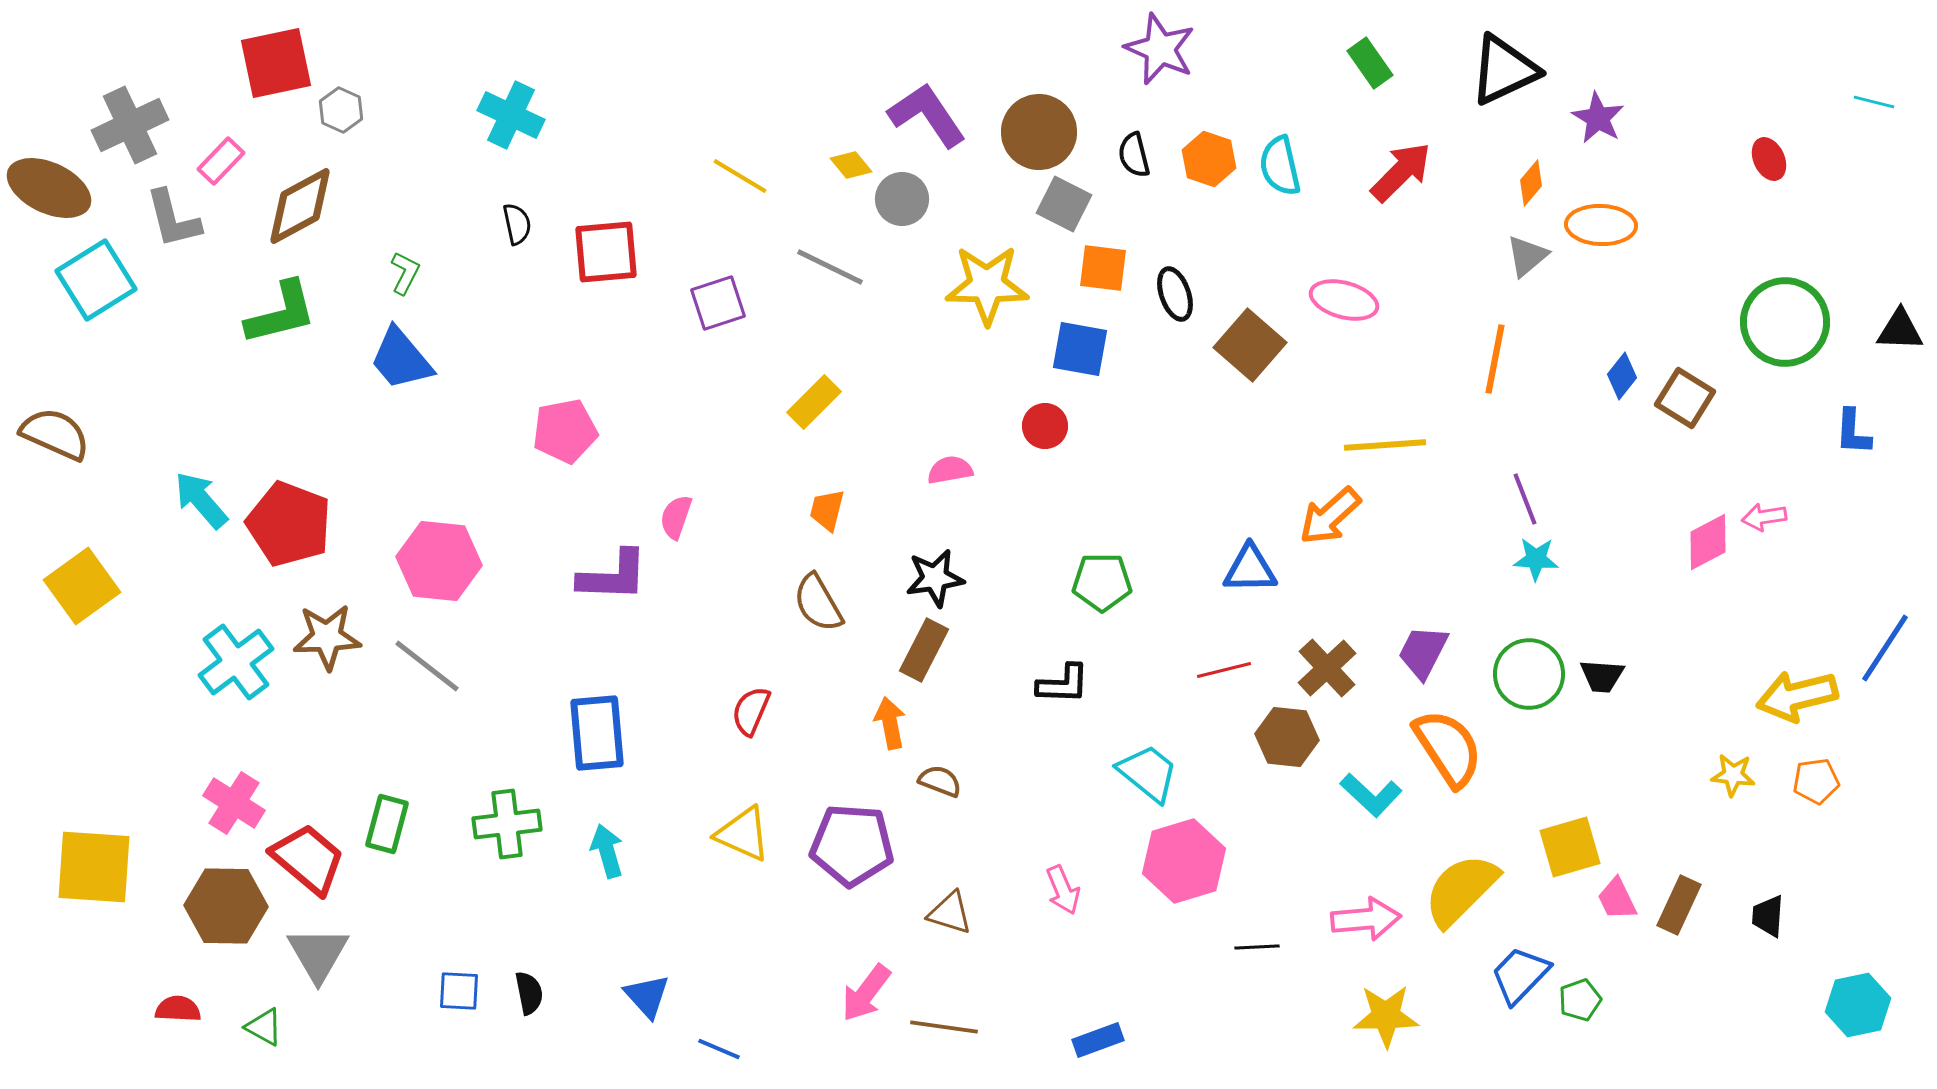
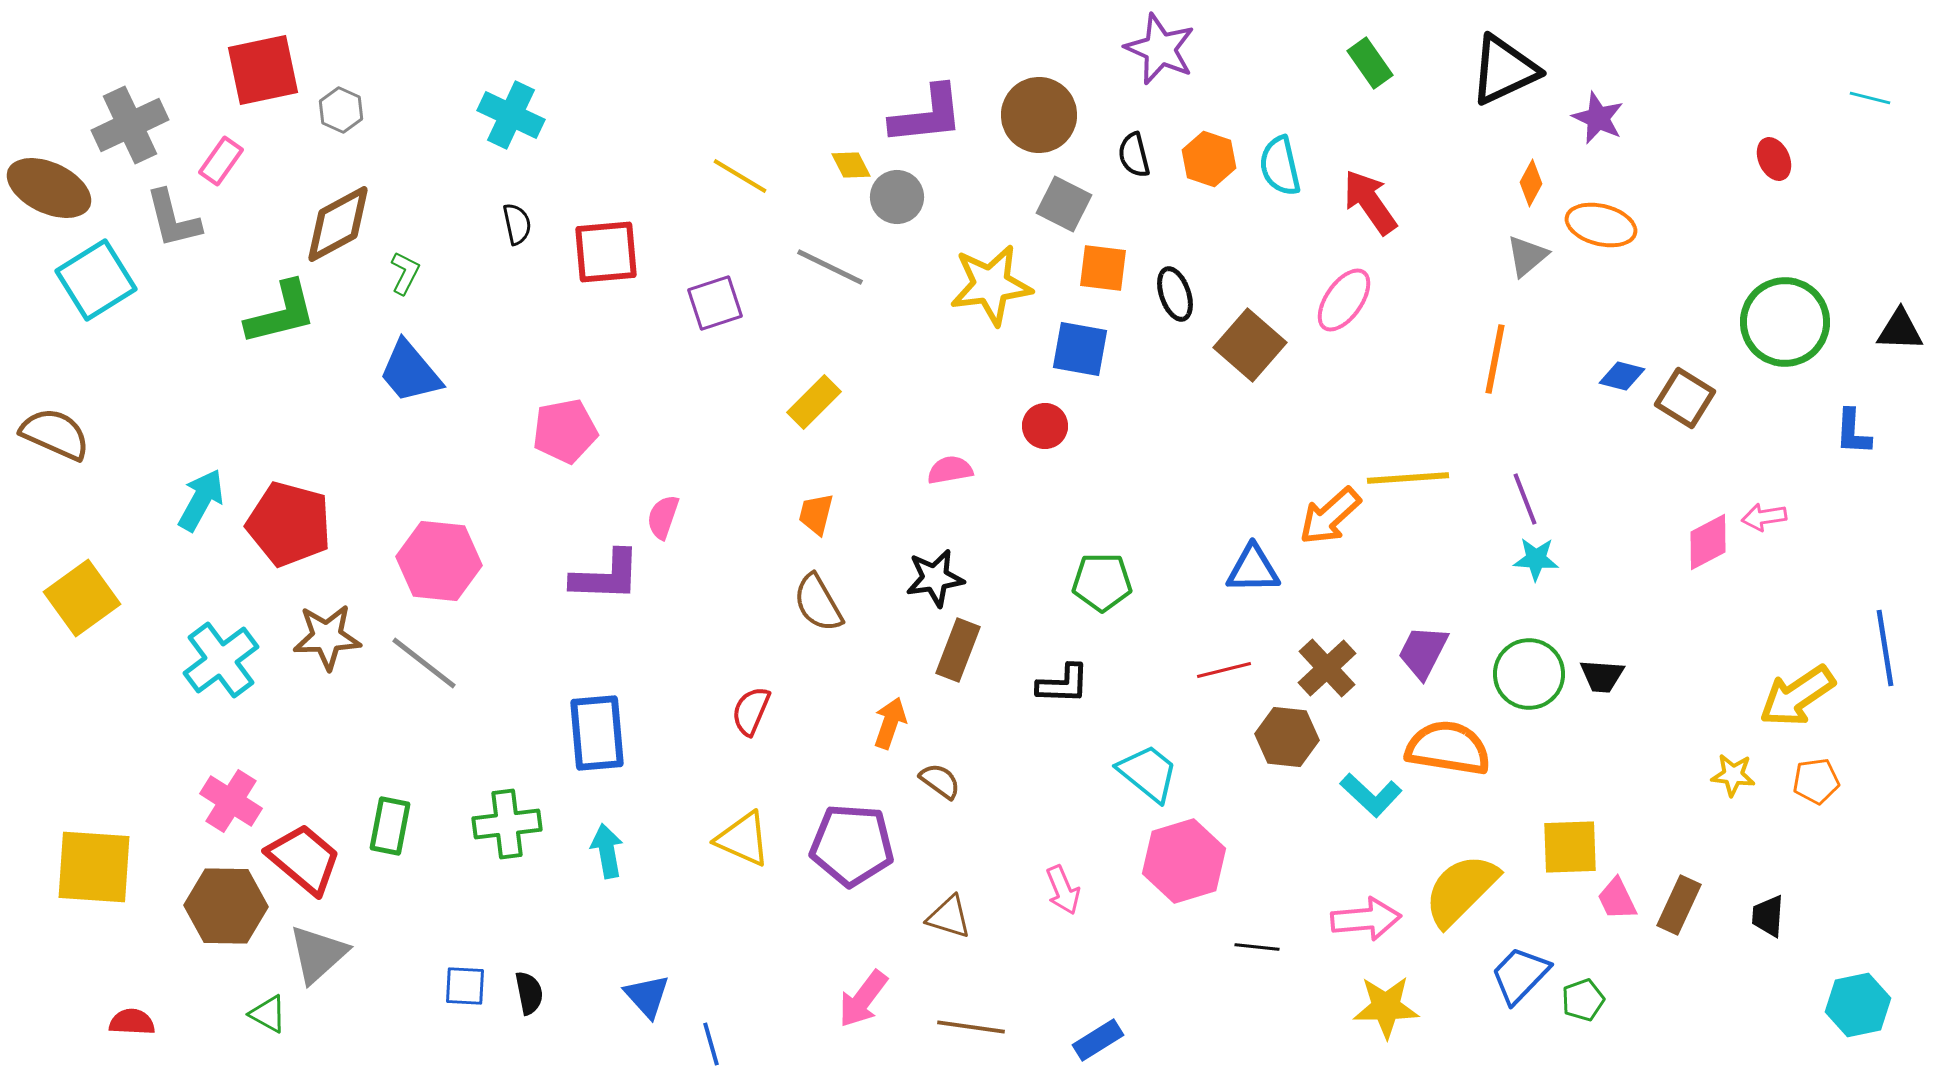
red square at (276, 63): moved 13 px left, 7 px down
cyan line at (1874, 102): moved 4 px left, 4 px up
purple L-shape at (927, 115): rotated 118 degrees clockwise
purple star at (1598, 118): rotated 6 degrees counterclockwise
brown circle at (1039, 132): moved 17 px up
red ellipse at (1769, 159): moved 5 px right
pink rectangle at (221, 161): rotated 9 degrees counterclockwise
yellow diamond at (851, 165): rotated 12 degrees clockwise
red arrow at (1401, 172): moved 31 px left, 30 px down; rotated 80 degrees counterclockwise
orange diamond at (1531, 183): rotated 12 degrees counterclockwise
gray circle at (902, 199): moved 5 px left, 2 px up
brown diamond at (300, 206): moved 38 px right, 18 px down
orange ellipse at (1601, 225): rotated 12 degrees clockwise
yellow star at (987, 285): moved 4 px right; rotated 8 degrees counterclockwise
pink ellipse at (1344, 300): rotated 70 degrees counterclockwise
purple square at (718, 303): moved 3 px left
blue trapezoid at (401, 359): moved 9 px right, 13 px down
blue diamond at (1622, 376): rotated 66 degrees clockwise
yellow line at (1385, 445): moved 23 px right, 33 px down
cyan arrow at (201, 500): rotated 70 degrees clockwise
orange trapezoid at (827, 510): moved 11 px left, 4 px down
pink semicircle at (676, 517): moved 13 px left
red pentagon at (289, 524): rotated 6 degrees counterclockwise
blue triangle at (1250, 569): moved 3 px right
purple L-shape at (613, 576): moved 7 px left
yellow square at (82, 586): moved 12 px down
blue line at (1885, 648): rotated 42 degrees counterclockwise
brown rectangle at (924, 650): moved 34 px right; rotated 6 degrees counterclockwise
cyan cross at (236, 662): moved 15 px left, 2 px up
gray line at (427, 666): moved 3 px left, 3 px up
yellow arrow at (1797, 696): rotated 20 degrees counterclockwise
orange arrow at (890, 723): rotated 30 degrees clockwise
orange semicircle at (1448, 748): rotated 48 degrees counterclockwise
brown semicircle at (940, 781): rotated 15 degrees clockwise
pink cross at (234, 803): moved 3 px left, 2 px up
green rectangle at (387, 824): moved 3 px right, 2 px down; rotated 4 degrees counterclockwise
yellow triangle at (743, 834): moved 5 px down
yellow square at (1570, 847): rotated 14 degrees clockwise
cyan arrow at (607, 851): rotated 6 degrees clockwise
red trapezoid at (308, 859): moved 4 px left
brown triangle at (950, 913): moved 1 px left, 4 px down
black line at (1257, 947): rotated 9 degrees clockwise
gray triangle at (318, 954): rotated 18 degrees clockwise
blue square at (459, 991): moved 6 px right, 5 px up
pink arrow at (866, 993): moved 3 px left, 6 px down
green pentagon at (1580, 1000): moved 3 px right
red semicircle at (178, 1009): moved 46 px left, 13 px down
yellow star at (1386, 1016): moved 9 px up
green triangle at (264, 1027): moved 4 px right, 13 px up
brown line at (944, 1027): moved 27 px right
blue rectangle at (1098, 1040): rotated 12 degrees counterclockwise
blue line at (719, 1049): moved 8 px left, 5 px up; rotated 51 degrees clockwise
